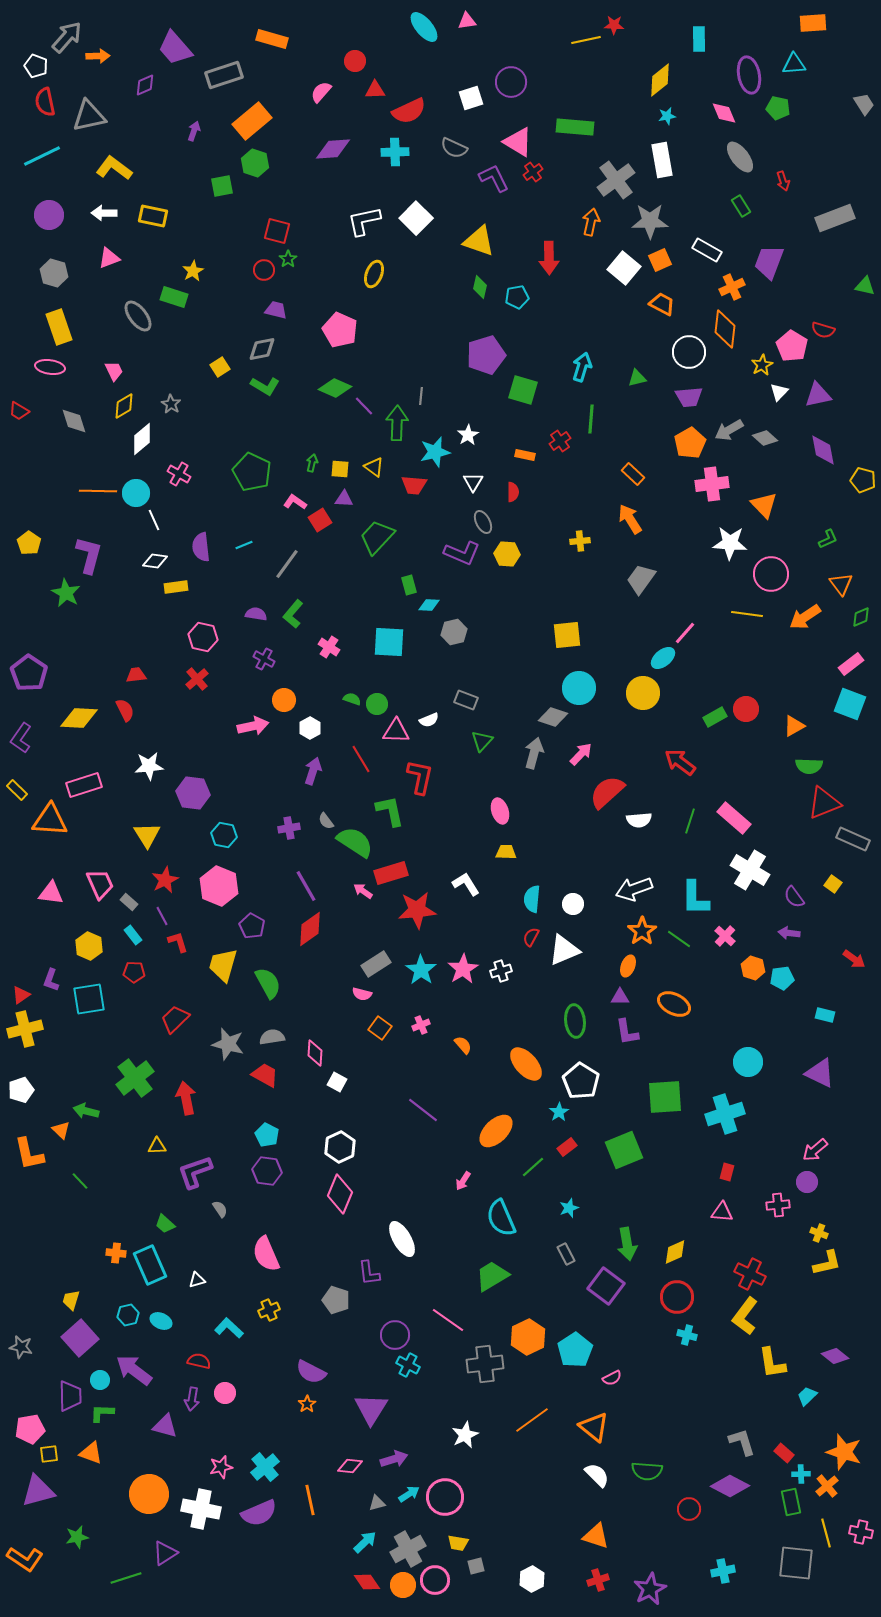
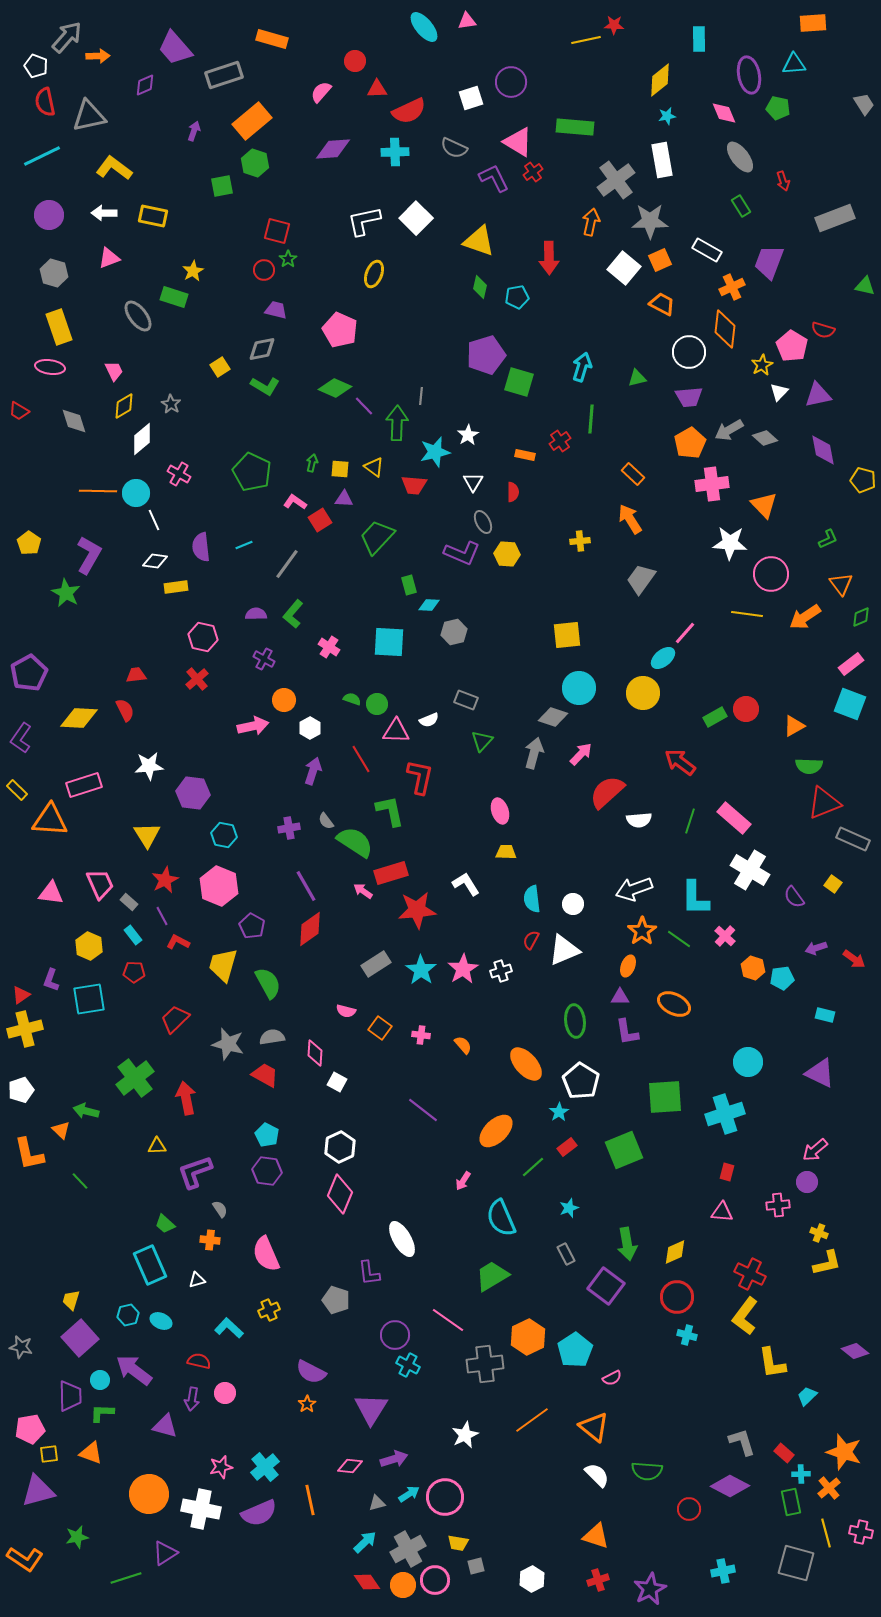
red triangle at (375, 90): moved 2 px right, 1 px up
green square at (523, 390): moved 4 px left, 8 px up
purple L-shape at (89, 555): rotated 15 degrees clockwise
purple semicircle at (256, 614): rotated 10 degrees counterclockwise
purple pentagon at (29, 673): rotated 9 degrees clockwise
cyan semicircle at (532, 899): rotated 12 degrees counterclockwise
purple arrow at (789, 933): moved 27 px right, 15 px down; rotated 25 degrees counterclockwise
red semicircle at (531, 937): moved 3 px down
red L-shape at (178, 942): rotated 45 degrees counterclockwise
pink semicircle at (362, 994): moved 16 px left, 17 px down
pink cross at (421, 1025): moved 10 px down; rotated 30 degrees clockwise
orange cross at (116, 1253): moved 94 px right, 13 px up
purple diamond at (835, 1356): moved 20 px right, 5 px up
orange cross at (827, 1486): moved 2 px right, 2 px down
gray square at (796, 1563): rotated 9 degrees clockwise
